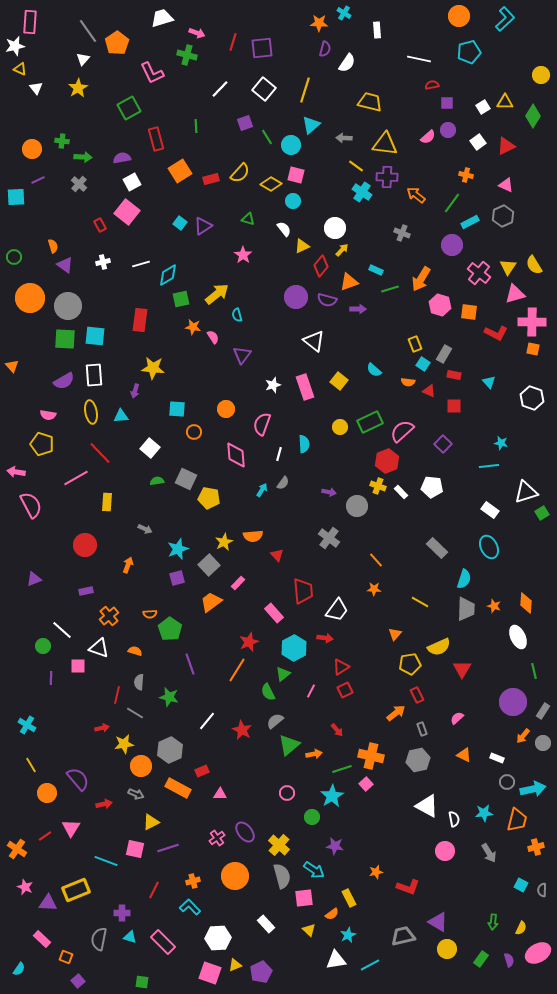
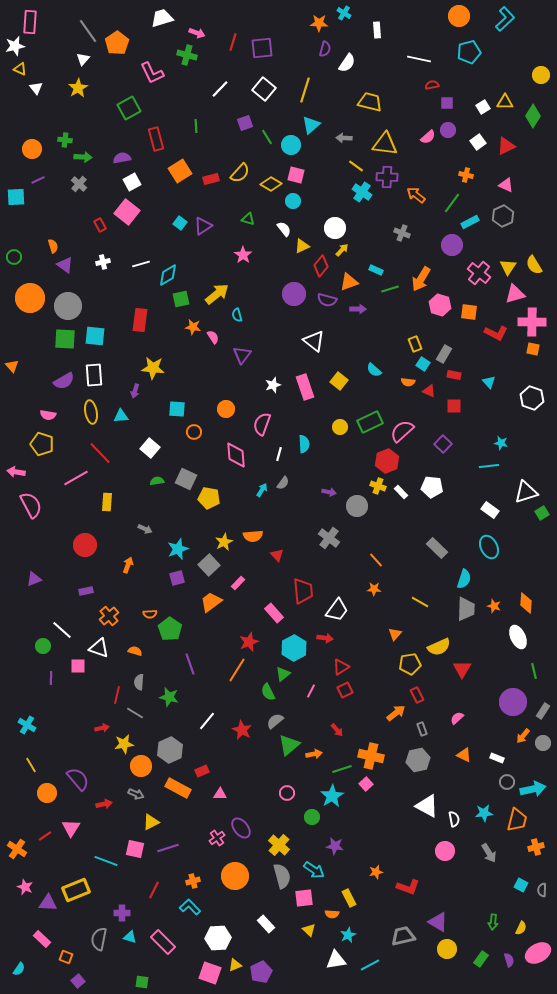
green cross at (62, 141): moved 3 px right, 1 px up
purple circle at (296, 297): moved 2 px left, 3 px up
purple ellipse at (245, 832): moved 4 px left, 4 px up
orange semicircle at (332, 914): rotated 40 degrees clockwise
